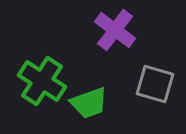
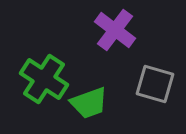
green cross: moved 2 px right, 2 px up
